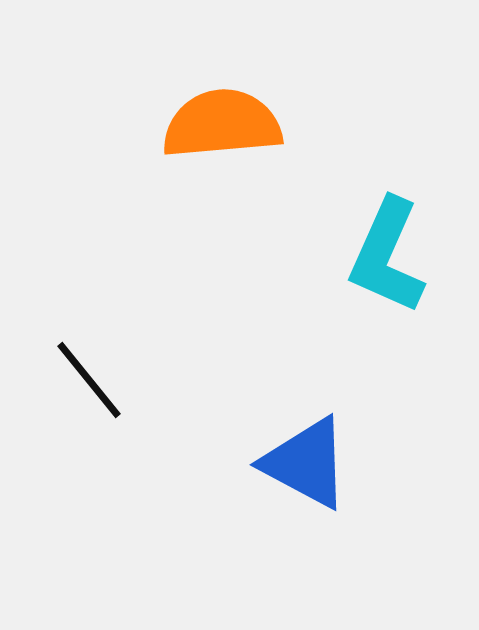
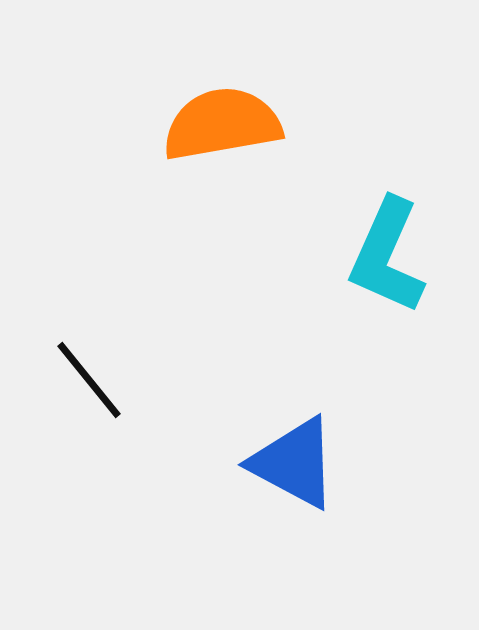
orange semicircle: rotated 5 degrees counterclockwise
blue triangle: moved 12 px left
